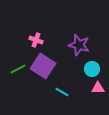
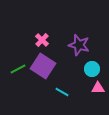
pink cross: moved 6 px right; rotated 24 degrees clockwise
